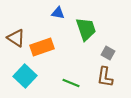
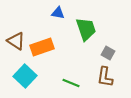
brown triangle: moved 3 px down
